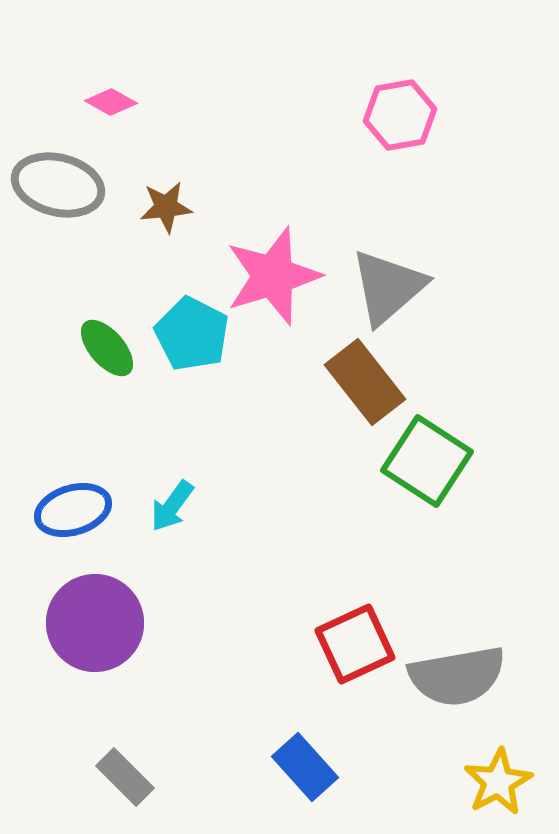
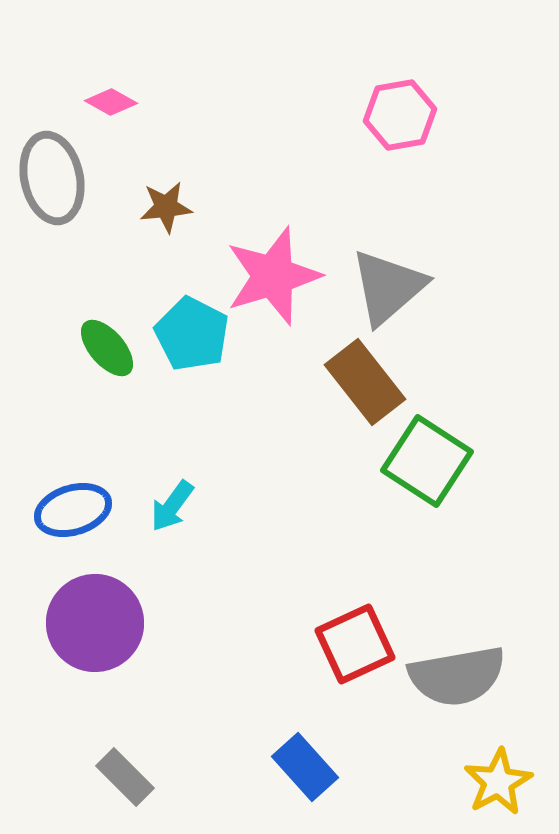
gray ellipse: moved 6 px left, 7 px up; rotated 64 degrees clockwise
